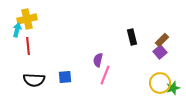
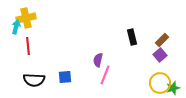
yellow cross: moved 1 px left, 1 px up
cyan arrow: moved 1 px left, 3 px up
purple square: moved 3 px down
